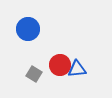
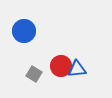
blue circle: moved 4 px left, 2 px down
red circle: moved 1 px right, 1 px down
